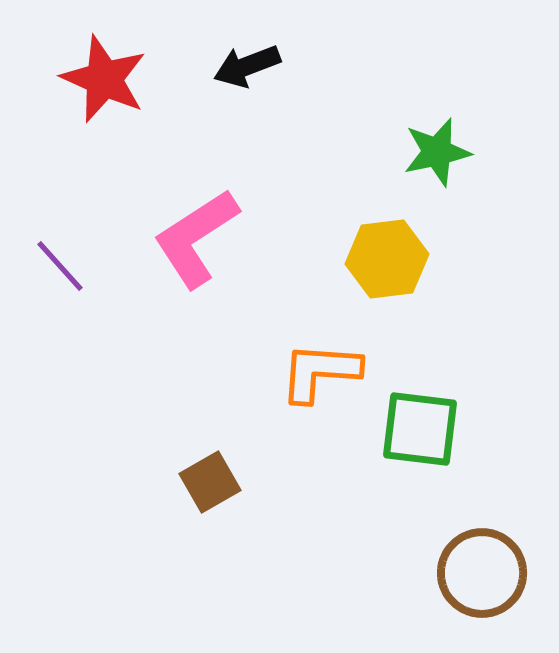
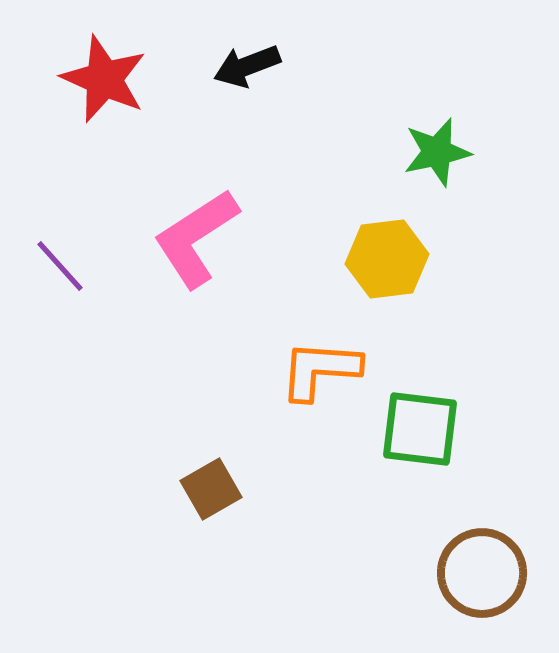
orange L-shape: moved 2 px up
brown square: moved 1 px right, 7 px down
